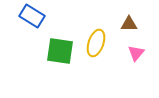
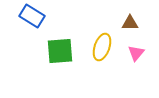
brown triangle: moved 1 px right, 1 px up
yellow ellipse: moved 6 px right, 4 px down
green square: rotated 12 degrees counterclockwise
